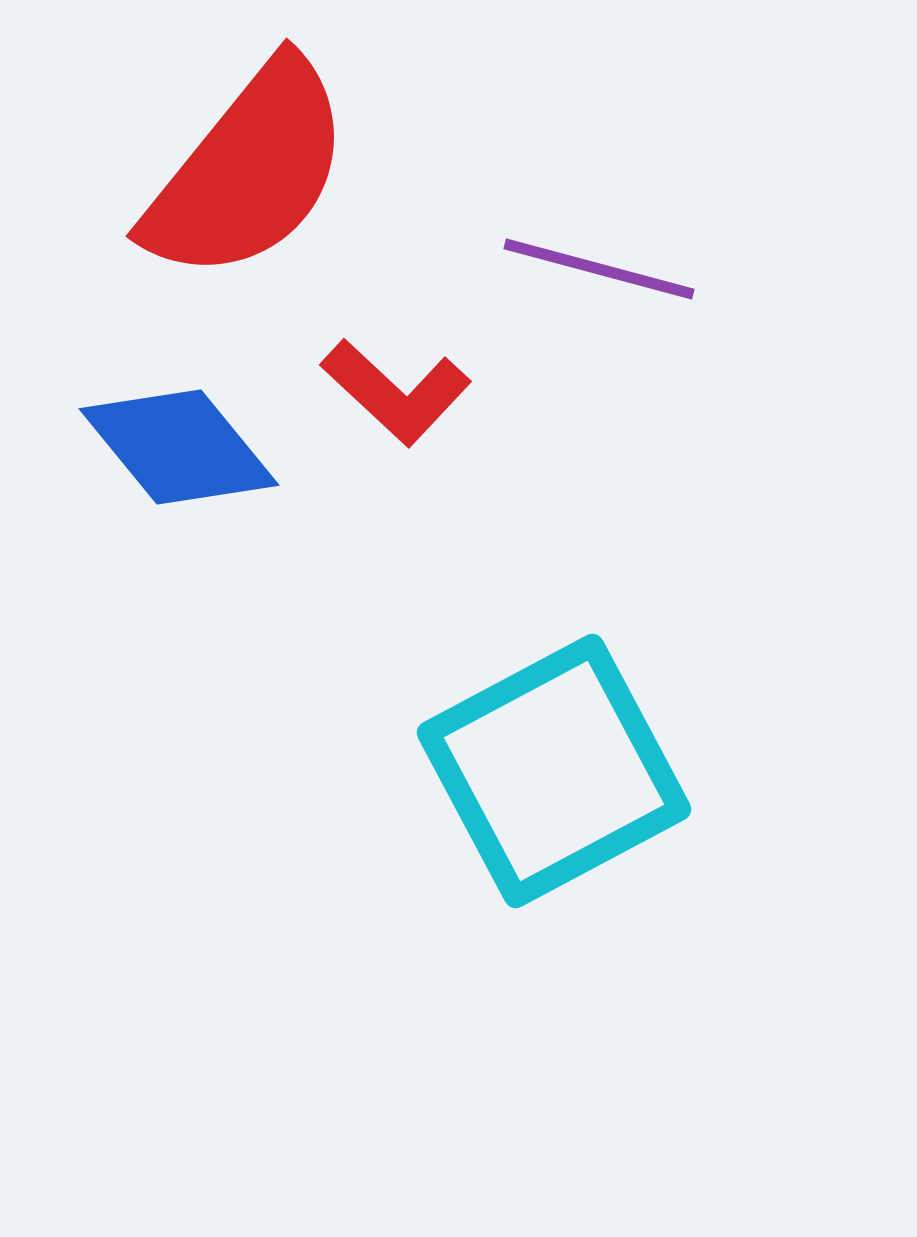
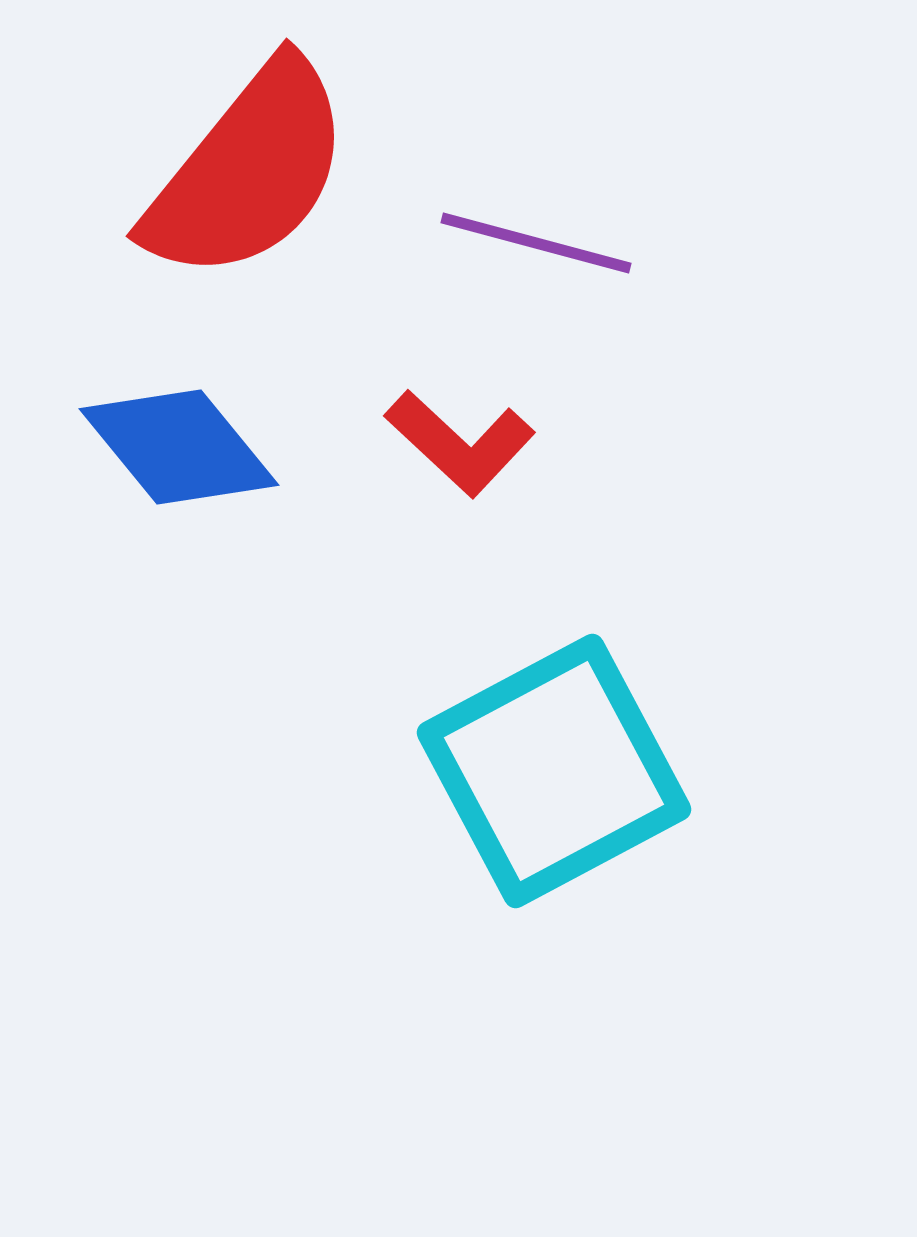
purple line: moved 63 px left, 26 px up
red L-shape: moved 64 px right, 51 px down
